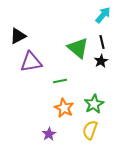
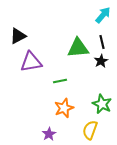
green triangle: rotated 45 degrees counterclockwise
green star: moved 8 px right; rotated 18 degrees counterclockwise
orange star: rotated 24 degrees clockwise
